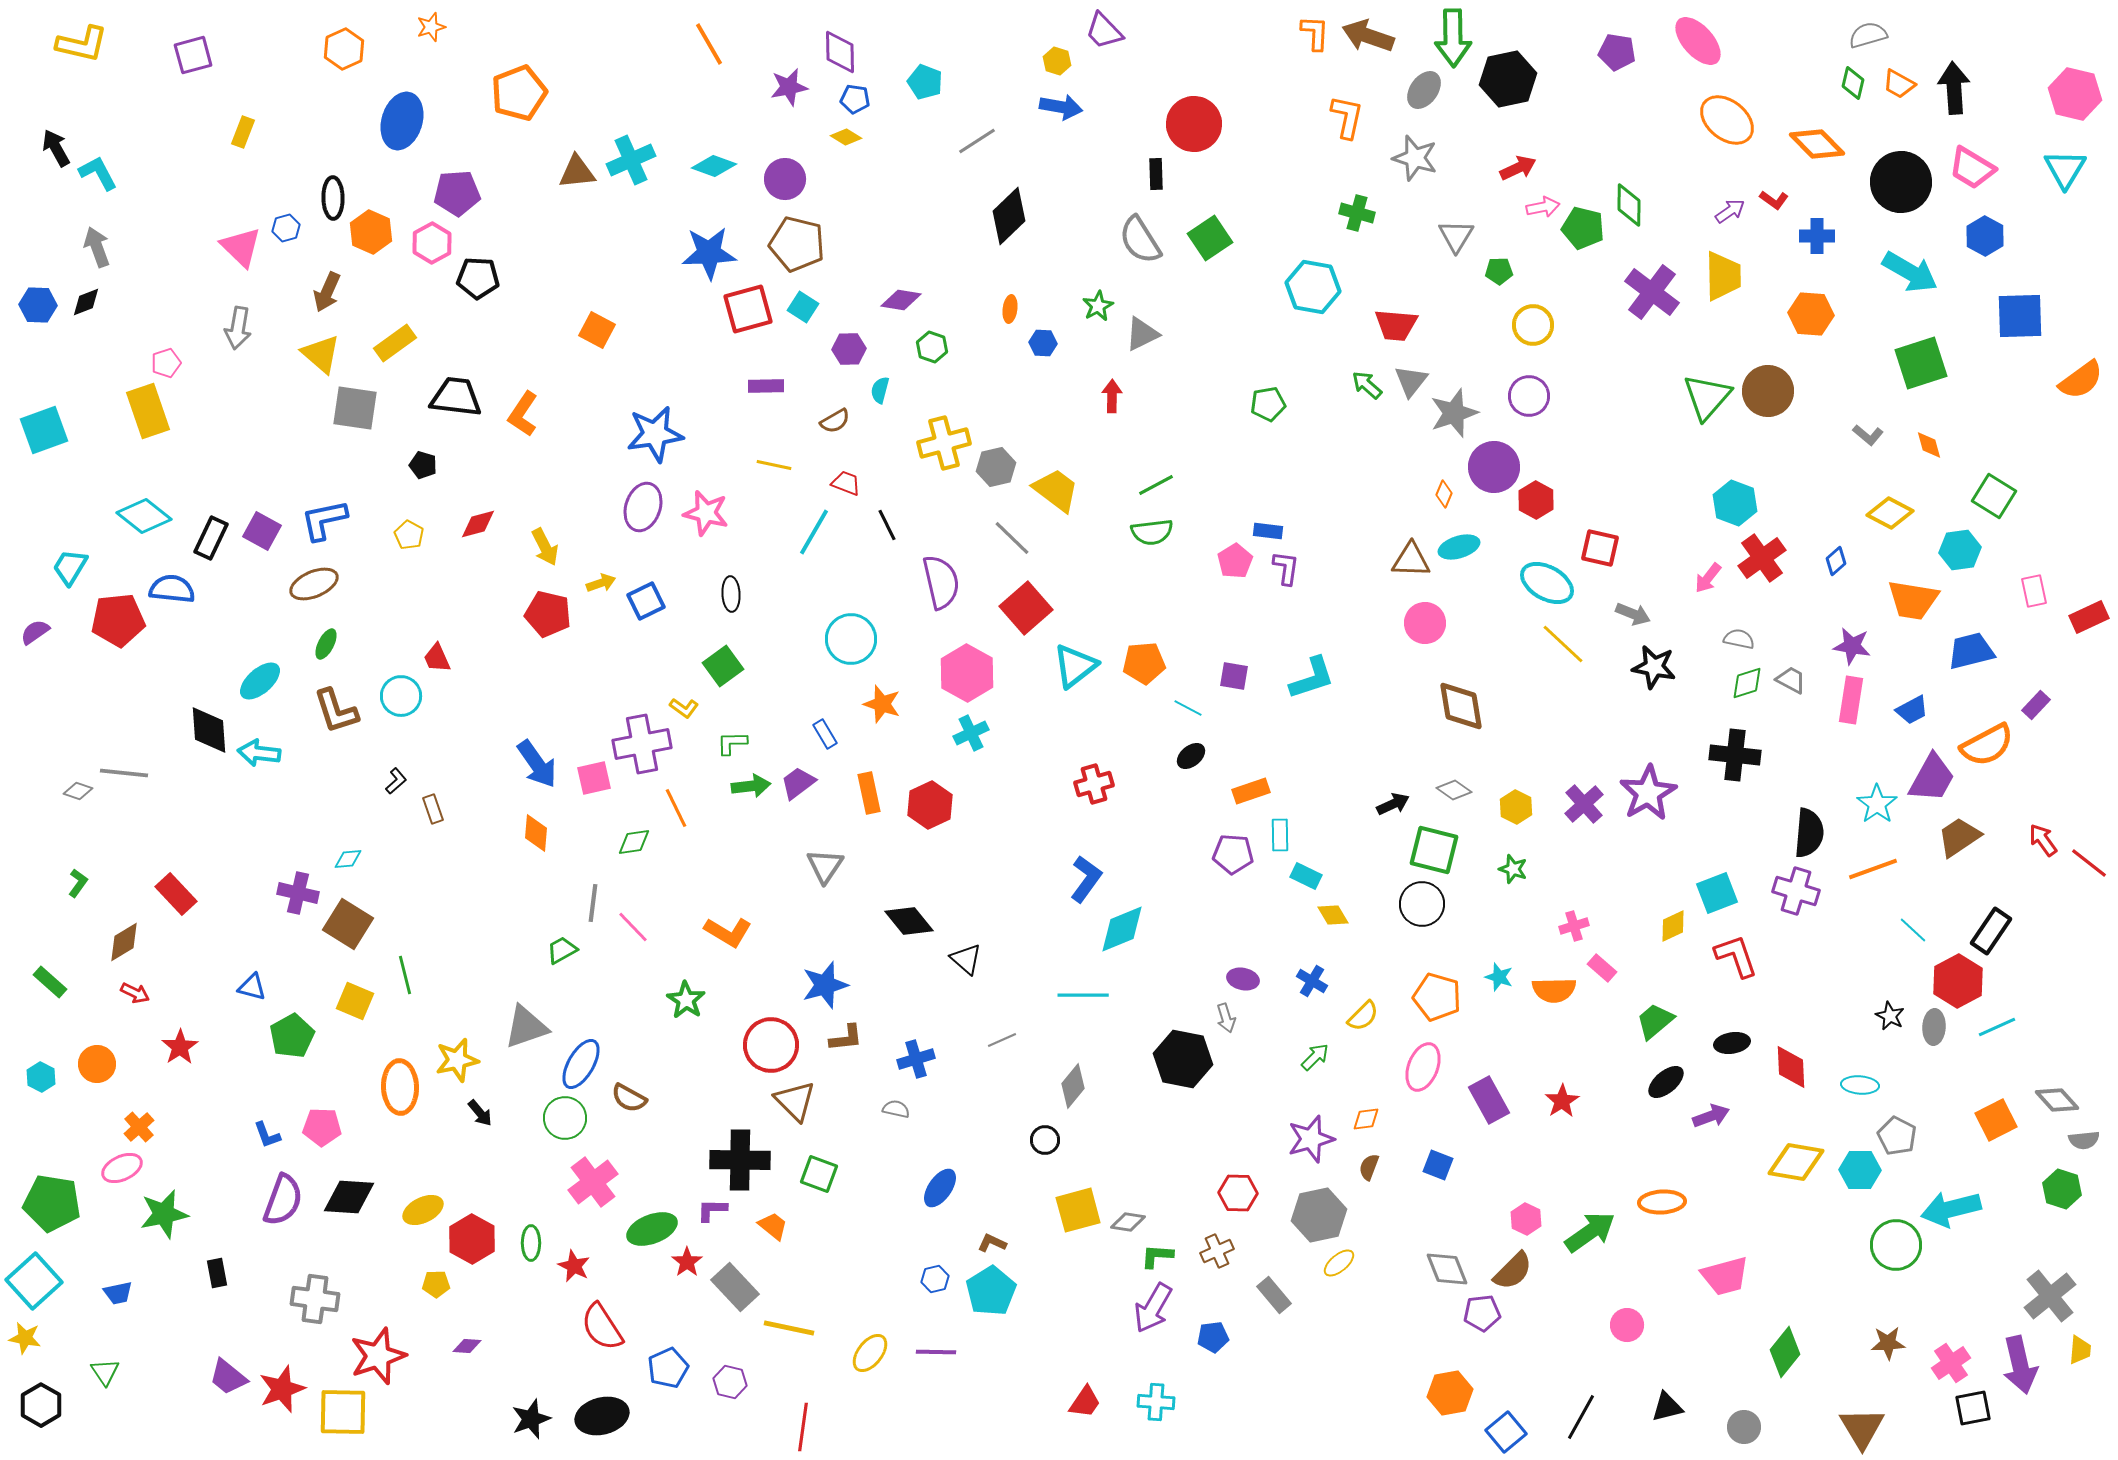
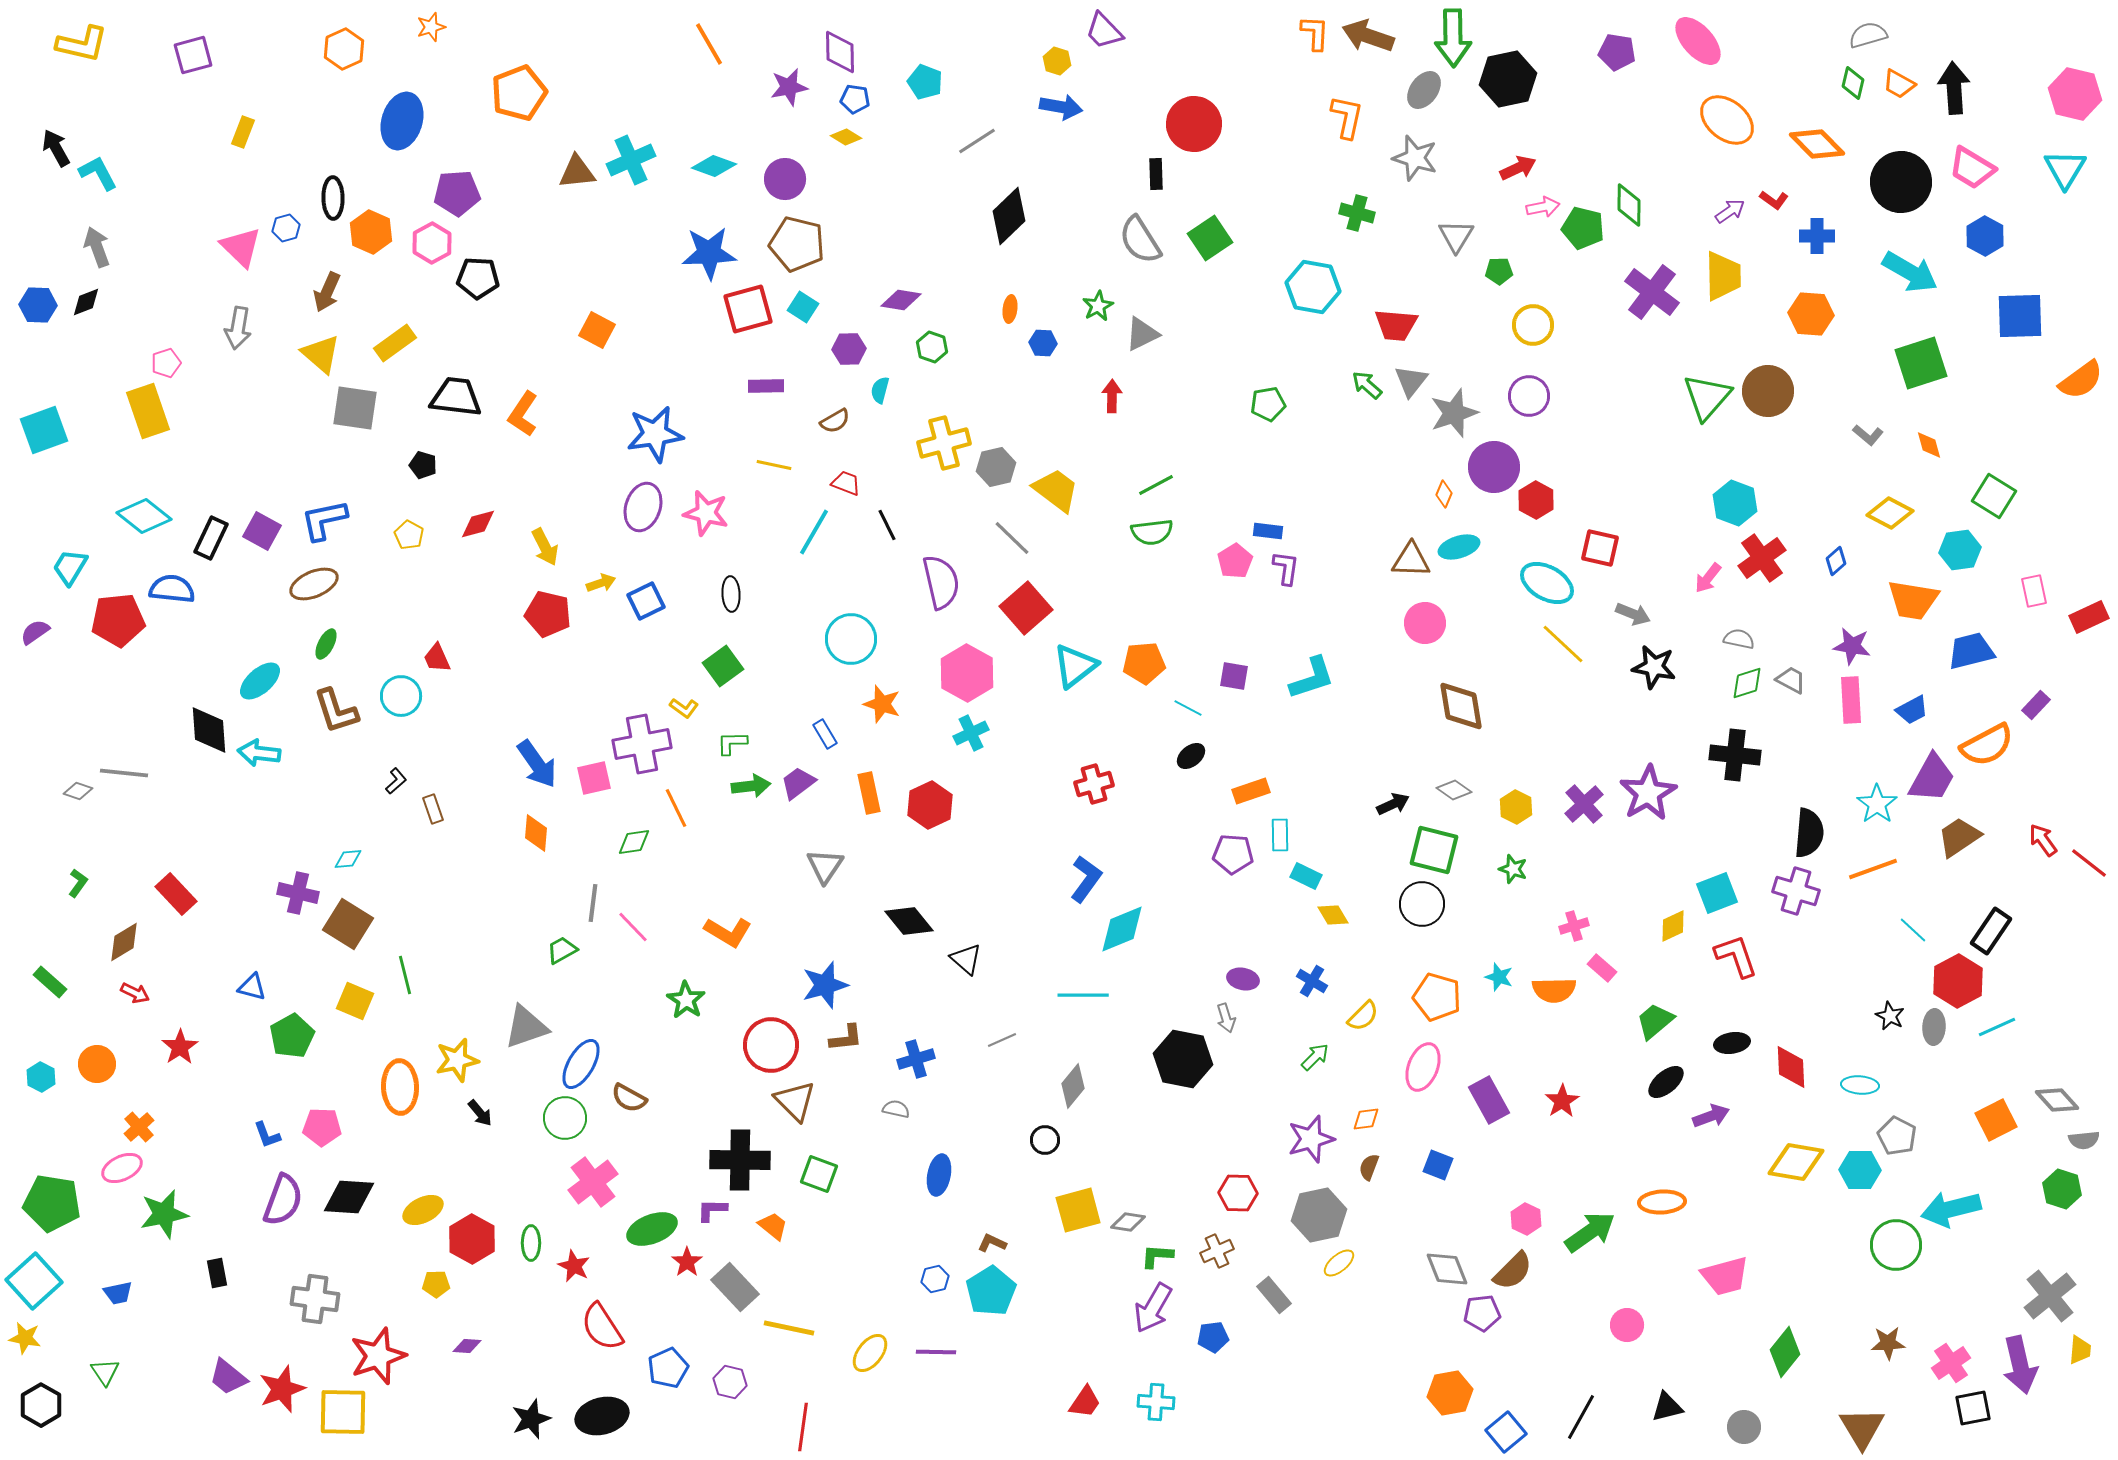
pink rectangle at (1851, 700): rotated 12 degrees counterclockwise
blue ellipse at (940, 1188): moved 1 px left, 13 px up; rotated 24 degrees counterclockwise
